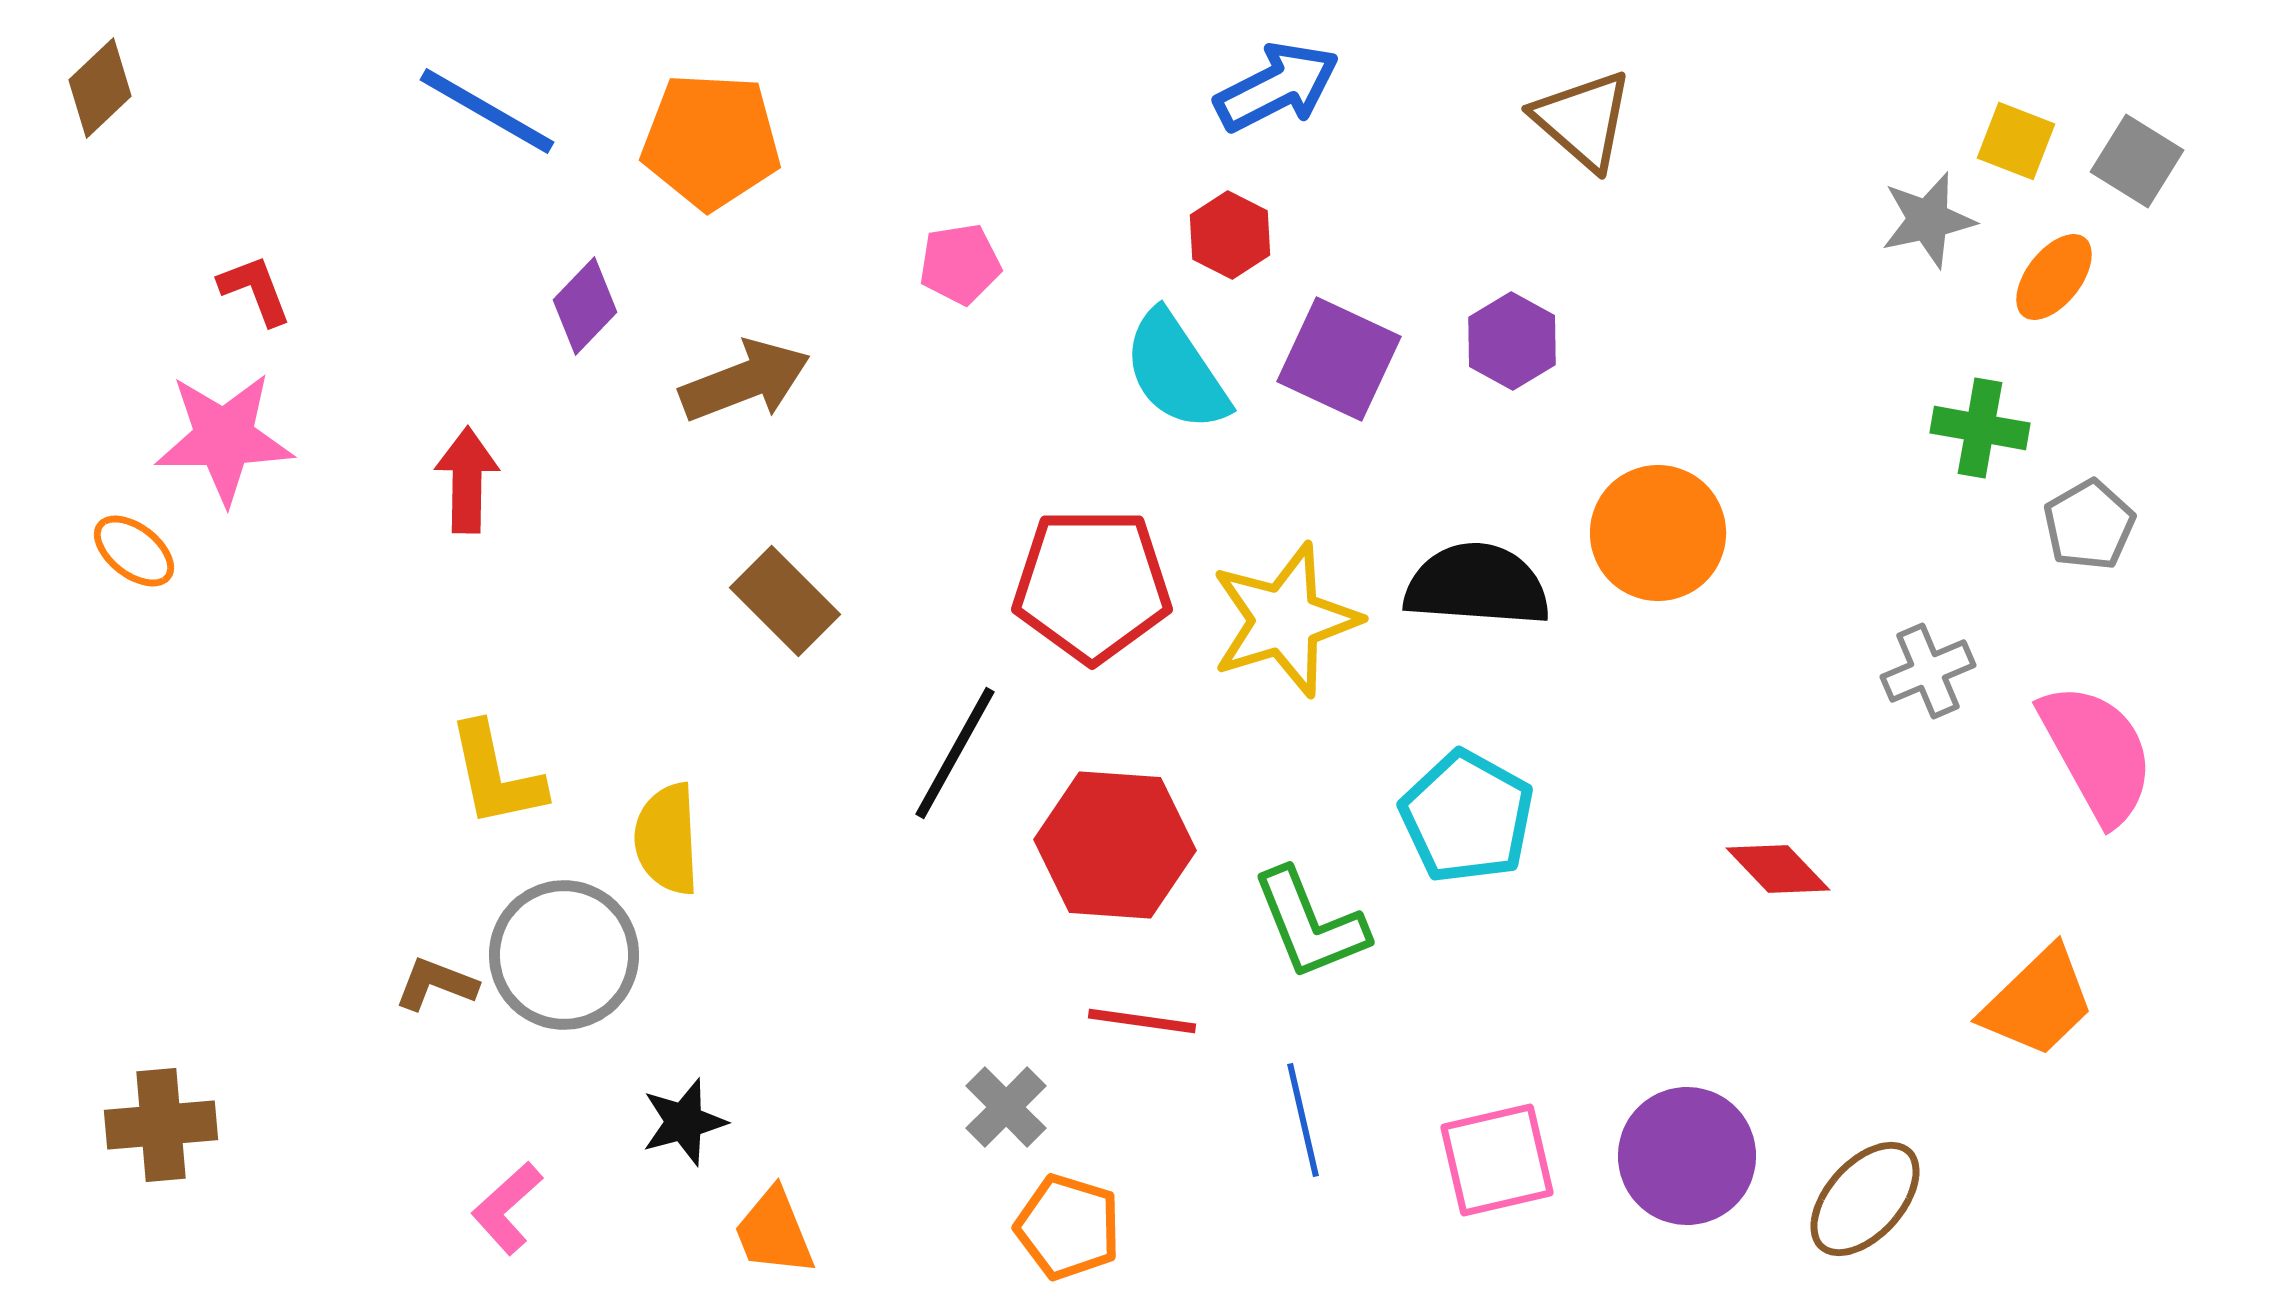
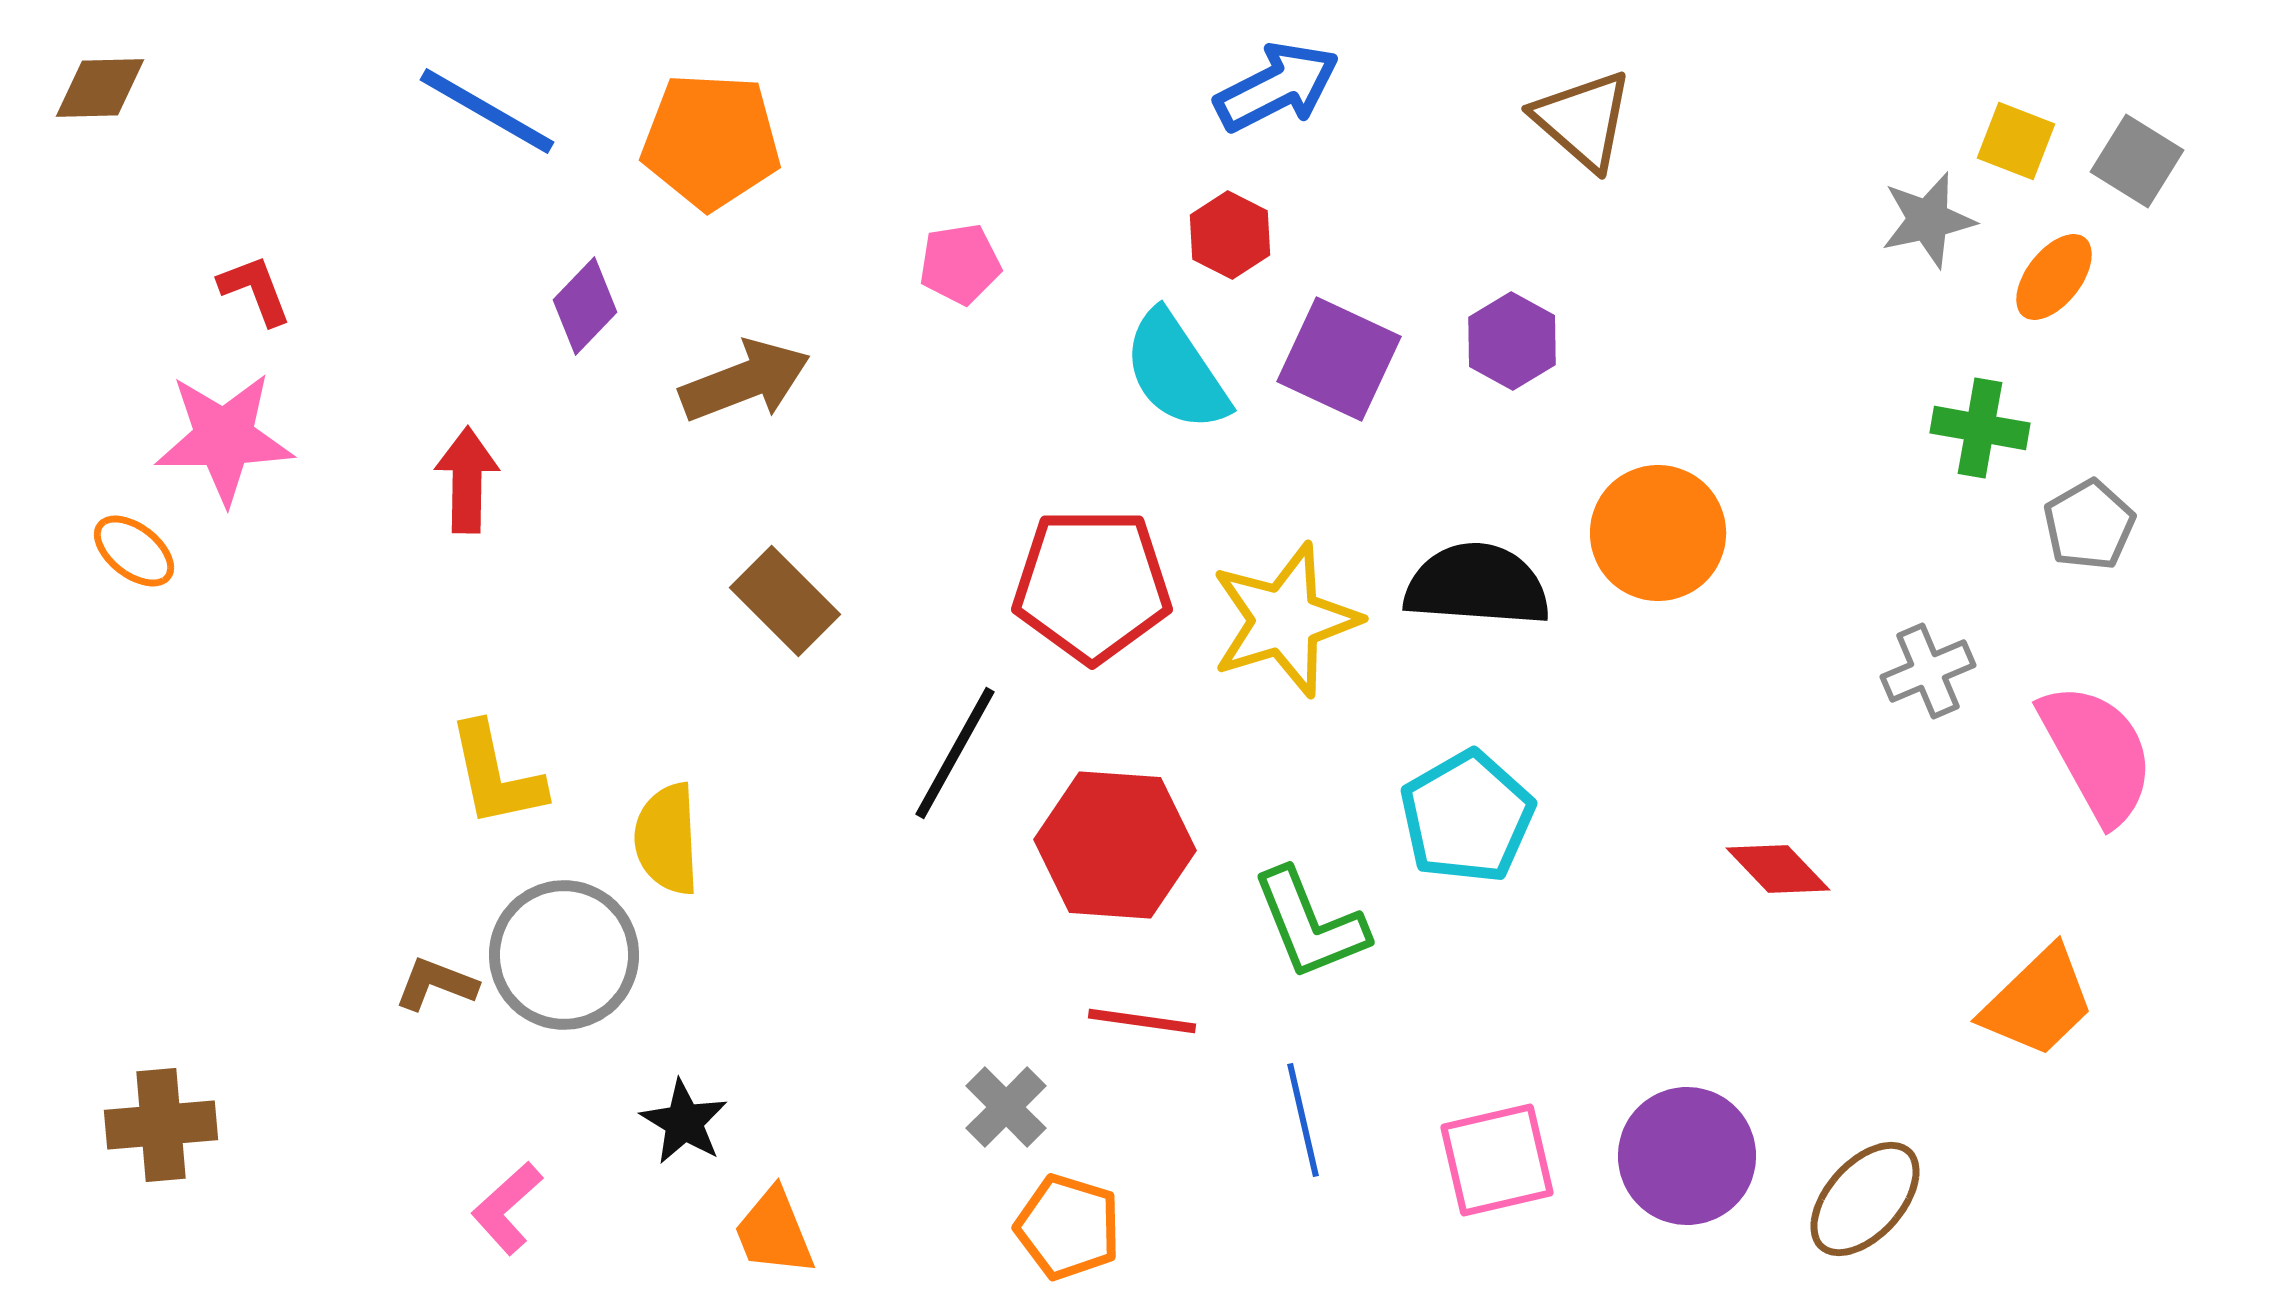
brown diamond at (100, 88): rotated 42 degrees clockwise
cyan pentagon at (1467, 817): rotated 13 degrees clockwise
black star at (684, 1122): rotated 26 degrees counterclockwise
